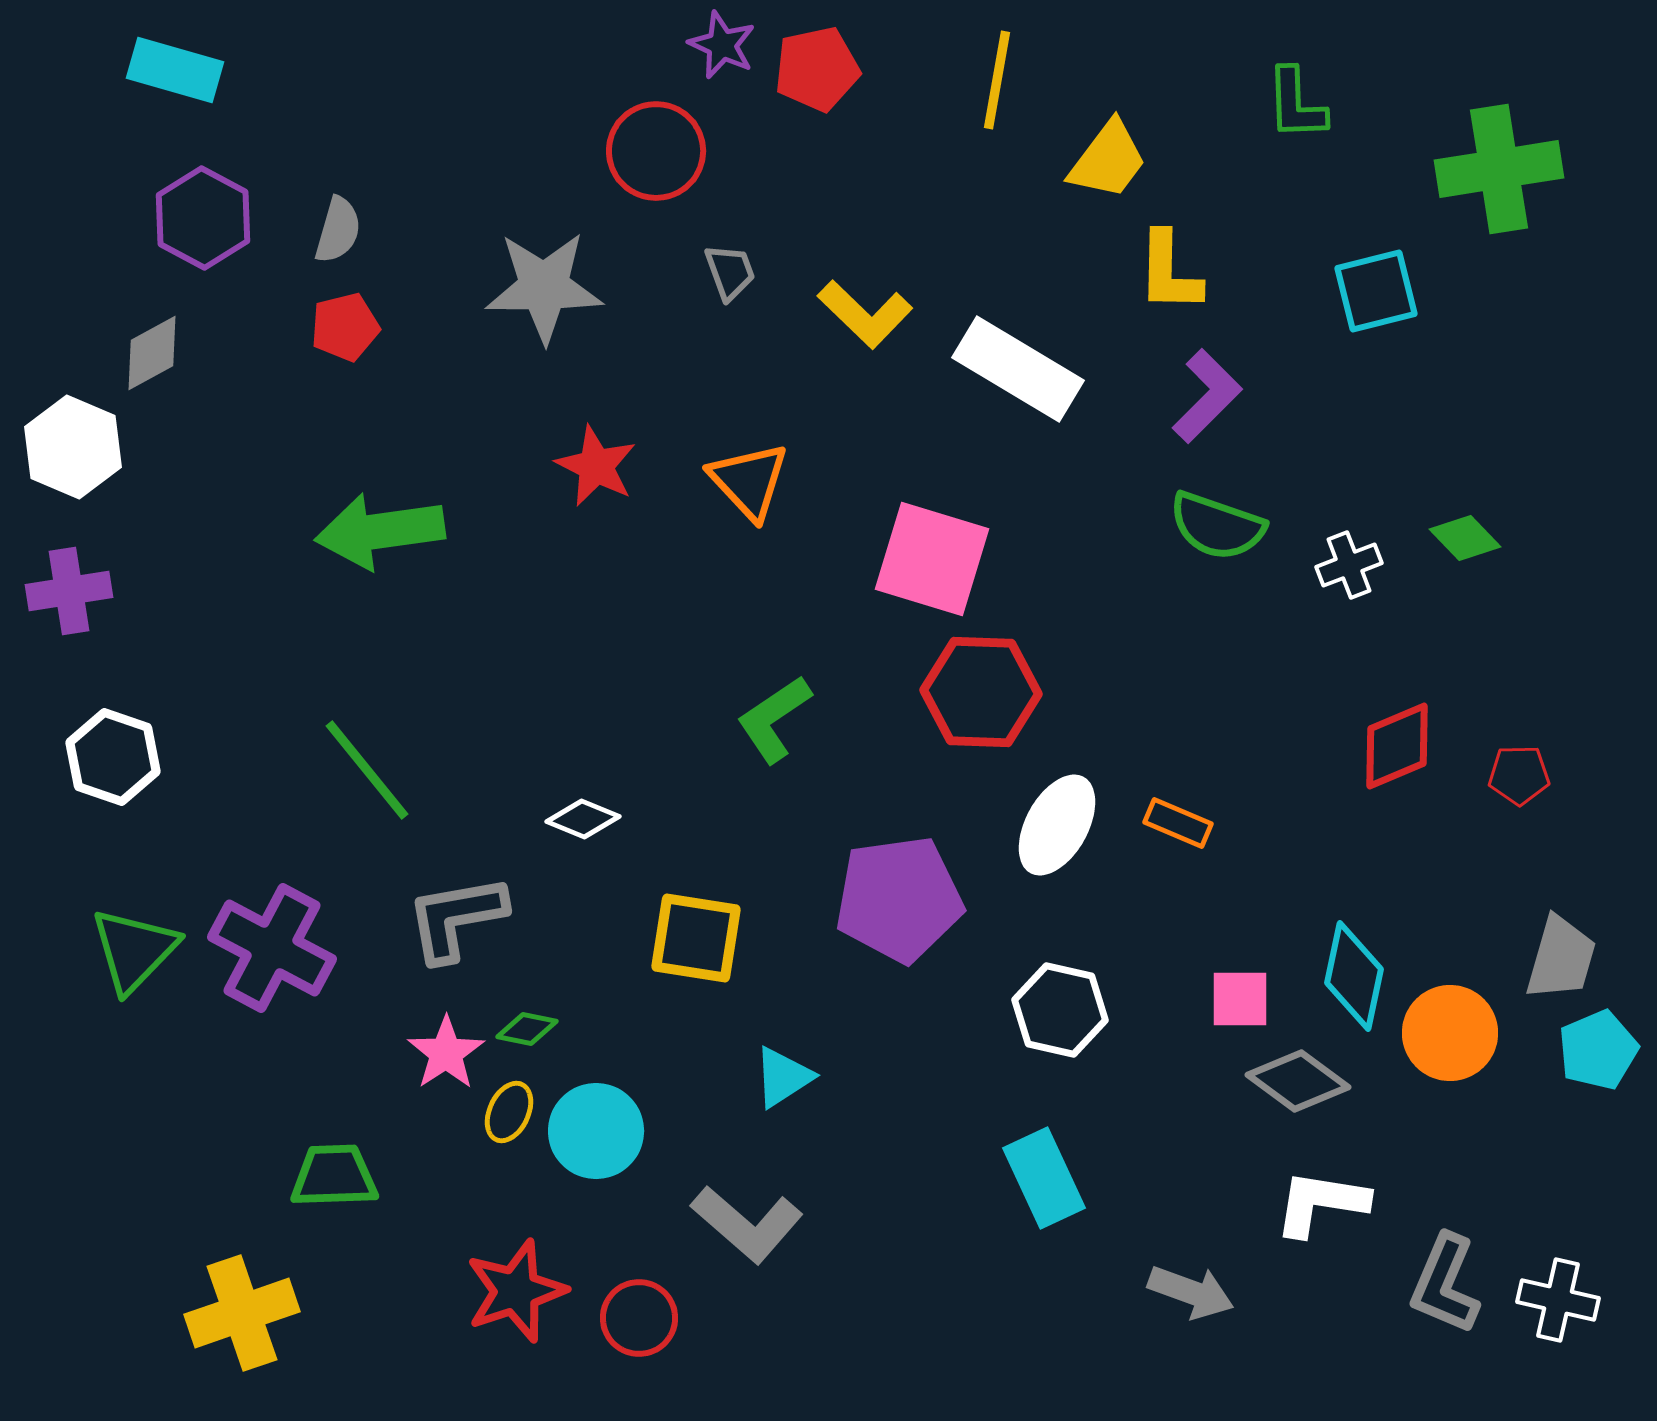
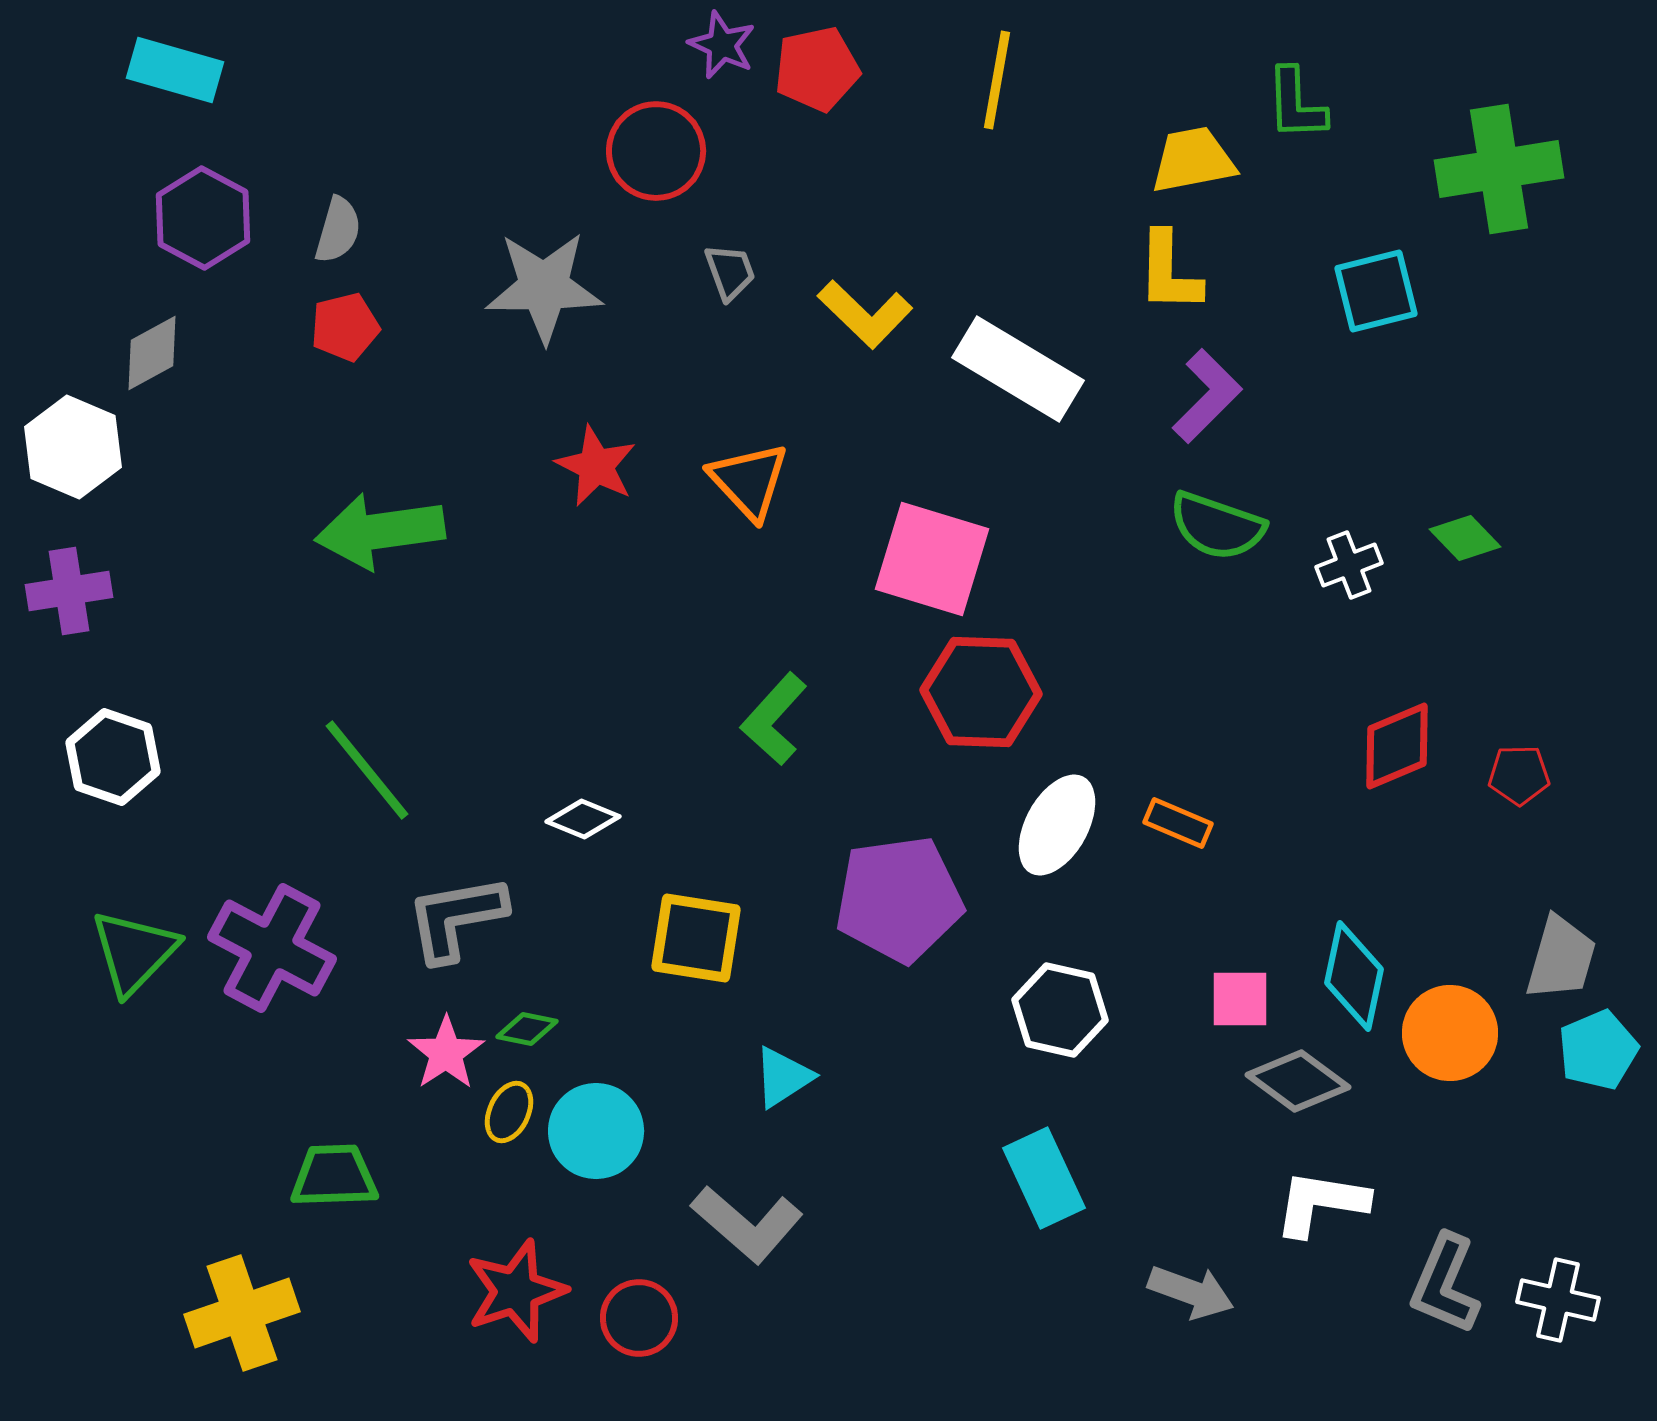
yellow trapezoid at (1108, 160): moved 85 px right; rotated 138 degrees counterclockwise
green L-shape at (774, 719): rotated 14 degrees counterclockwise
green triangle at (134, 950): moved 2 px down
